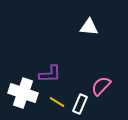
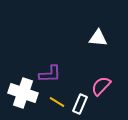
white triangle: moved 9 px right, 11 px down
